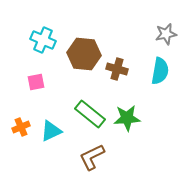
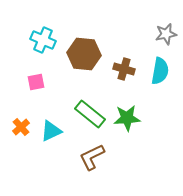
brown cross: moved 7 px right
orange cross: rotated 18 degrees counterclockwise
